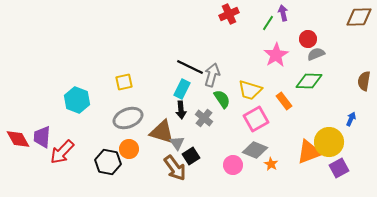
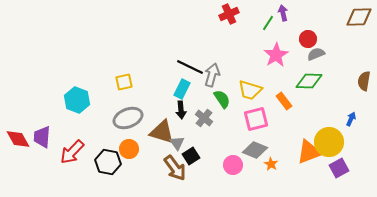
pink square: rotated 15 degrees clockwise
red arrow: moved 10 px right
